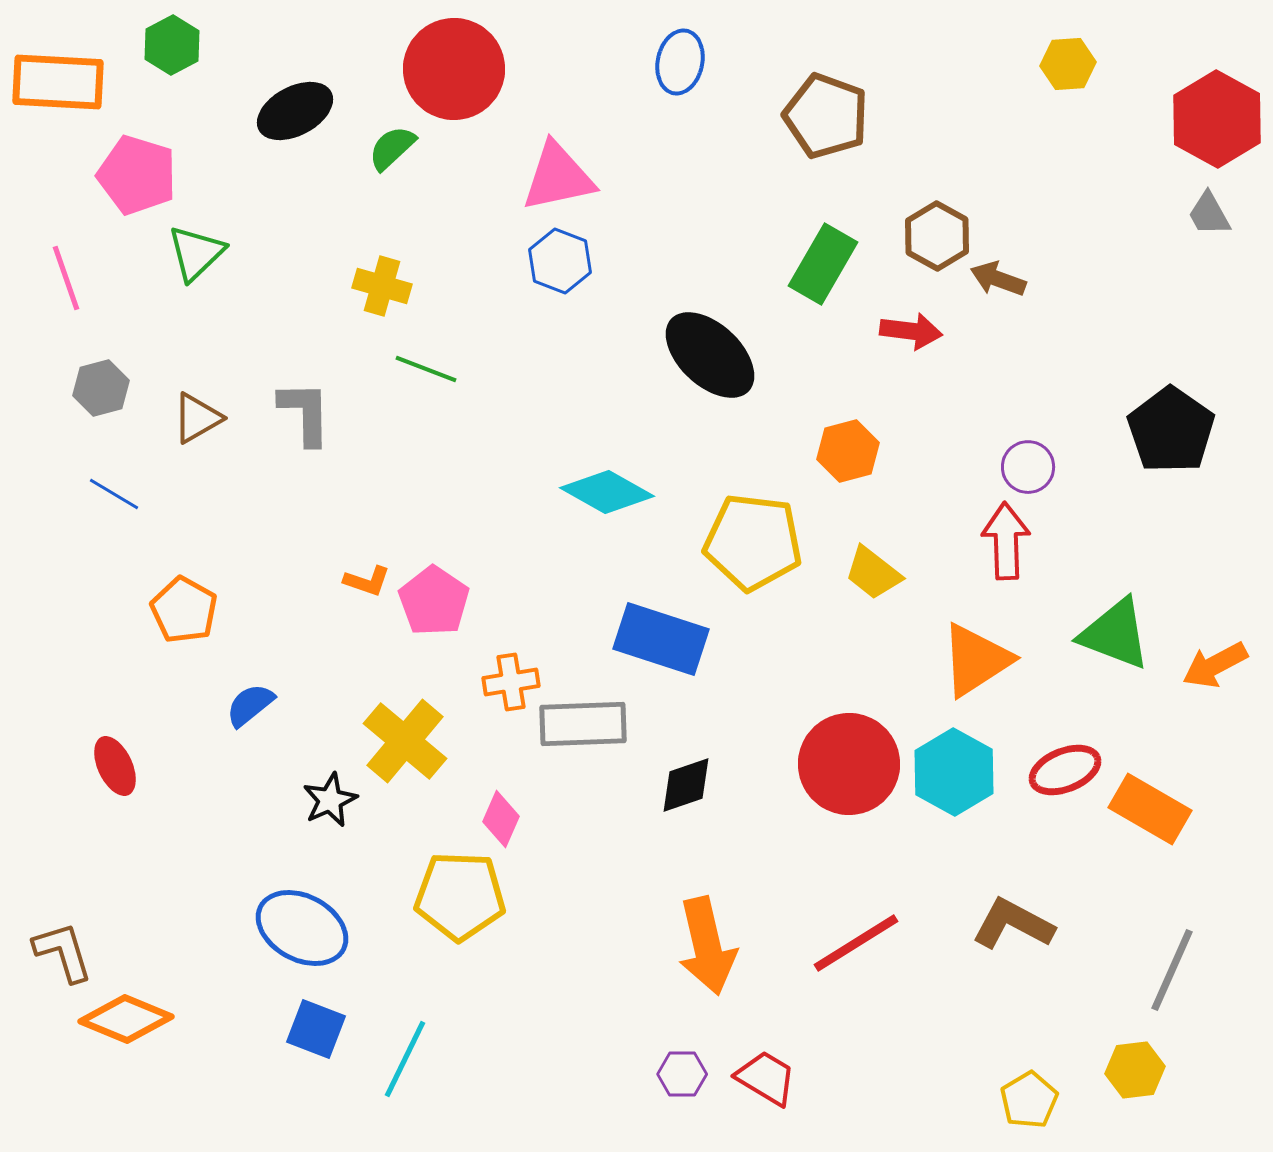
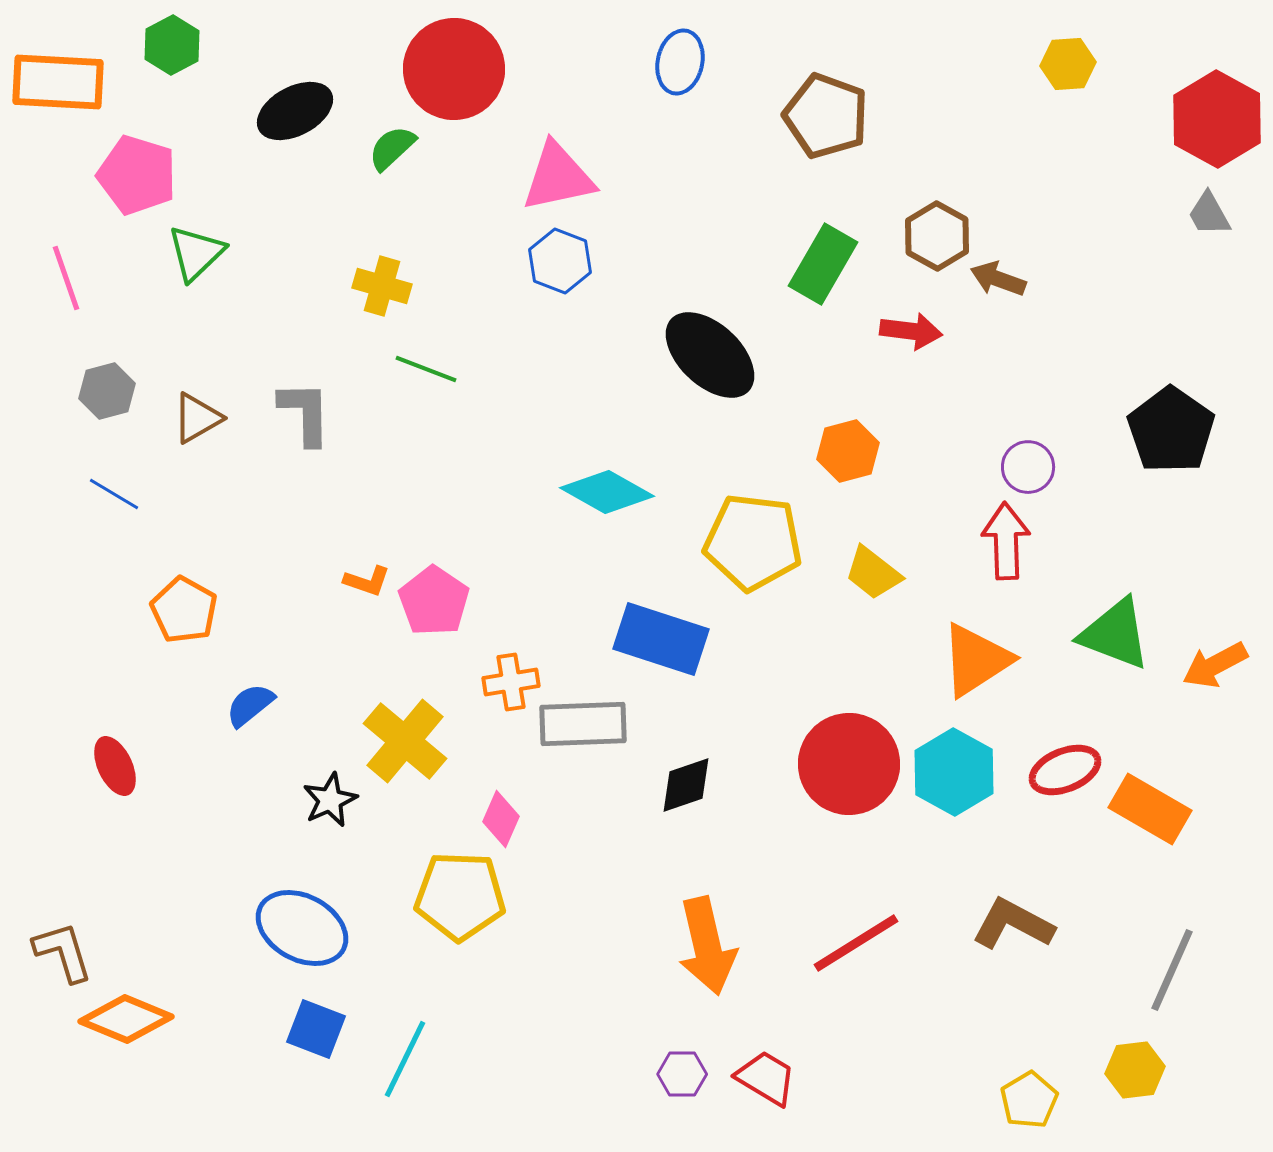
gray hexagon at (101, 388): moved 6 px right, 3 px down
